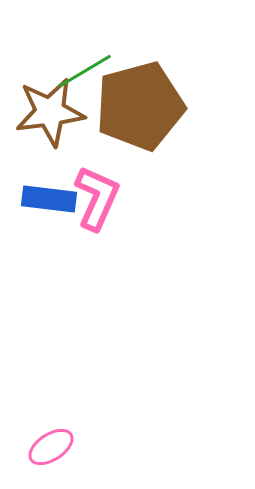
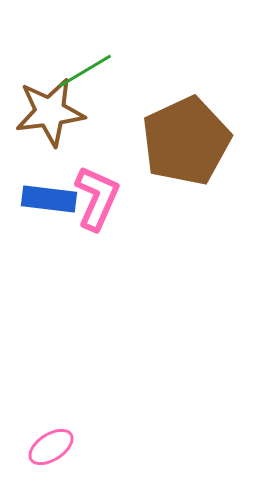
brown pentagon: moved 46 px right, 35 px down; rotated 10 degrees counterclockwise
